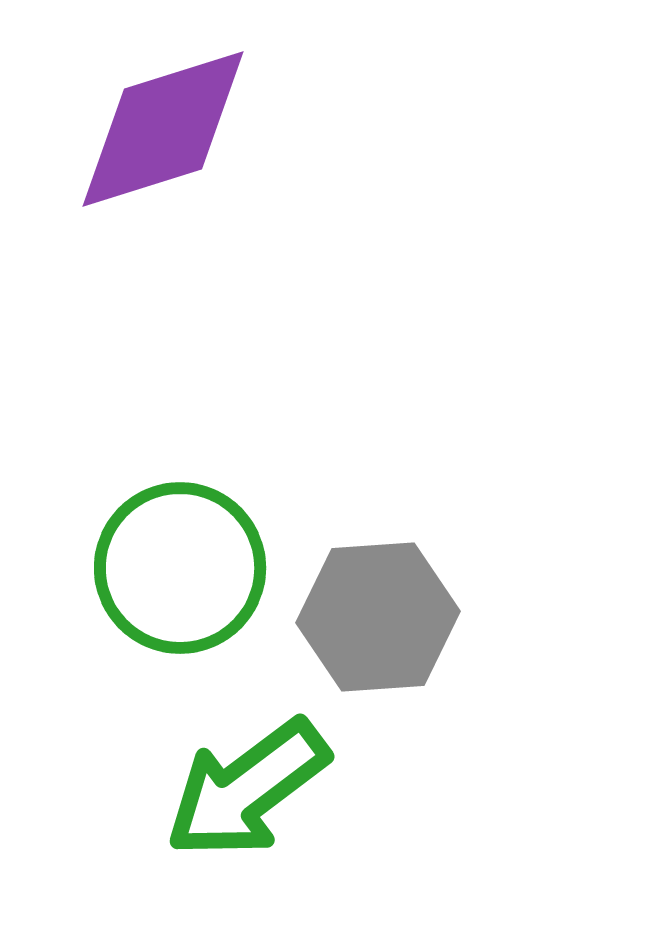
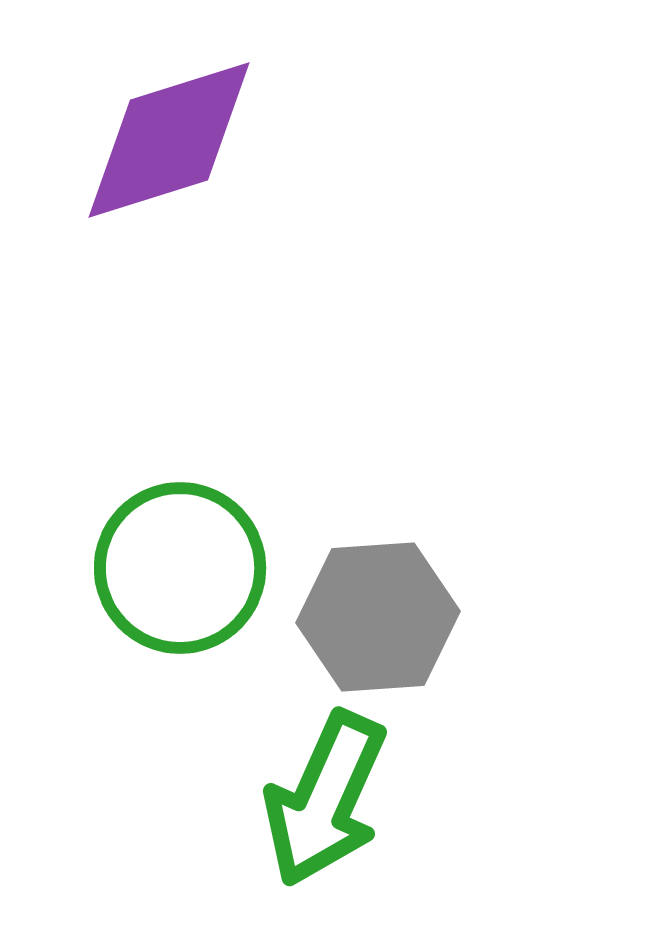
purple diamond: moved 6 px right, 11 px down
green arrow: moved 78 px right, 10 px down; rotated 29 degrees counterclockwise
